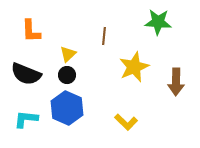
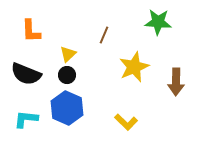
brown line: moved 1 px up; rotated 18 degrees clockwise
